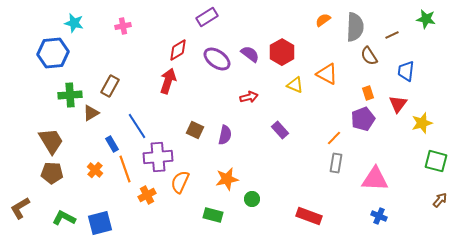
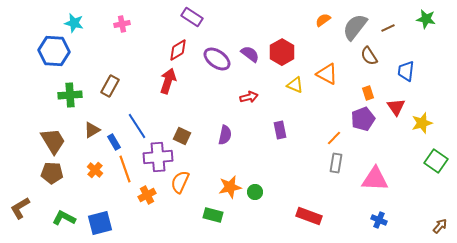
purple rectangle at (207, 17): moved 15 px left; rotated 65 degrees clockwise
pink cross at (123, 26): moved 1 px left, 2 px up
gray semicircle at (355, 27): rotated 144 degrees counterclockwise
brown line at (392, 35): moved 4 px left, 7 px up
blue hexagon at (53, 53): moved 1 px right, 2 px up; rotated 8 degrees clockwise
red triangle at (398, 104): moved 2 px left, 3 px down; rotated 12 degrees counterclockwise
brown triangle at (91, 113): moved 1 px right, 17 px down
brown square at (195, 130): moved 13 px left, 6 px down
purple rectangle at (280, 130): rotated 30 degrees clockwise
brown trapezoid at (51, 141): moved 2 px right
blue rectangle at (112, 144): moved 2 px right, 2 px up
green square at (436, 161): rotated 20 degrees clockwise
orange star at (227, 179): moved 3 px right, 8 px down
green circle at (252, 199): moved 3 px right, 7 px up
brown arrow at (440, 200): moved 26 px down
blue cross at (379, 216): moved 4 px down
